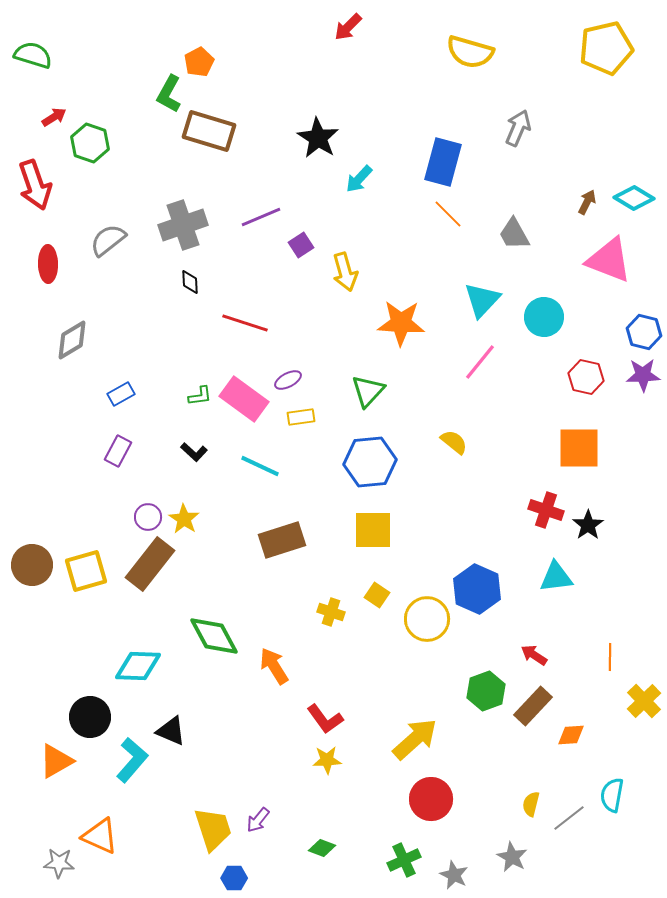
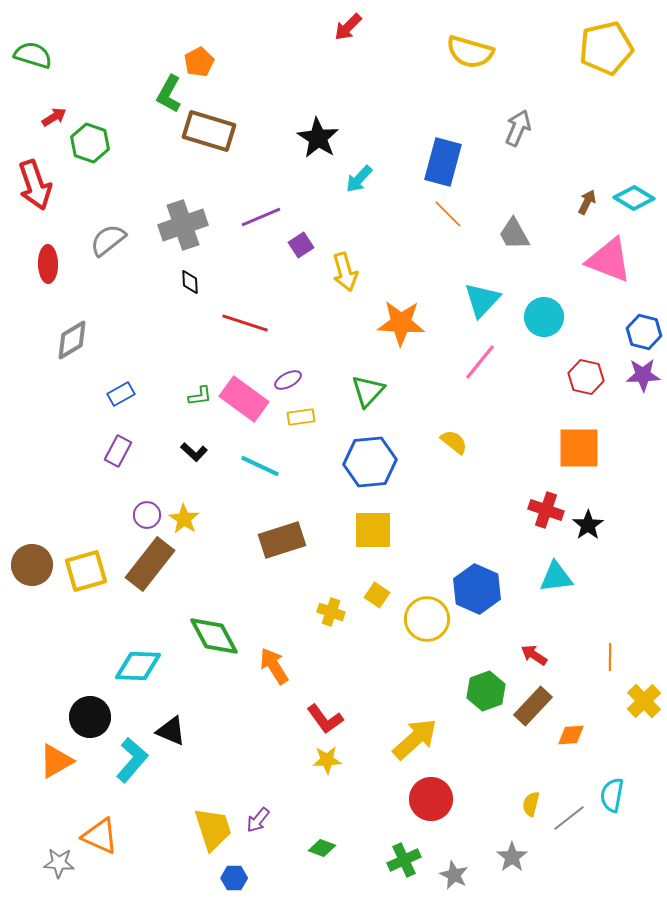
purple circle at (148, 517): moved 1 px left, 2 px up
gray star at (512, 857): rotated 8 degrees clockwise
